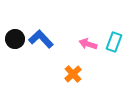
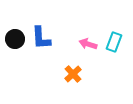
blue L-shape: moved 1 px up; rotated 140 degrees counterclockwise
